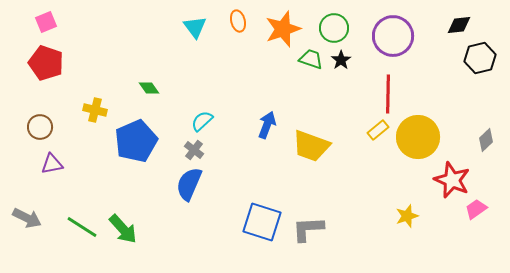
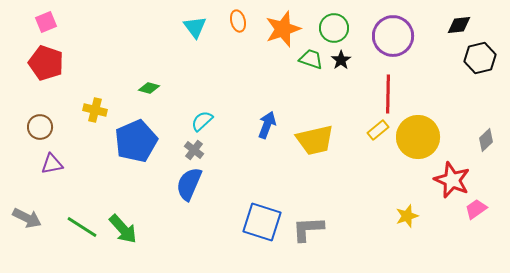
green diamond: rotated 40 degrees counterclockwise
yellow trapezoid: moved 4 px right, 6 px up; rotated 33 degrees counterclockwise
